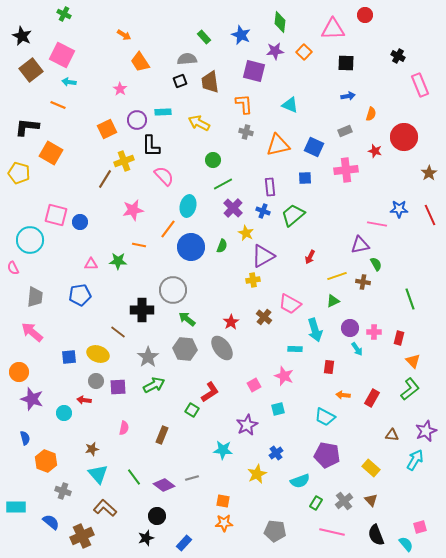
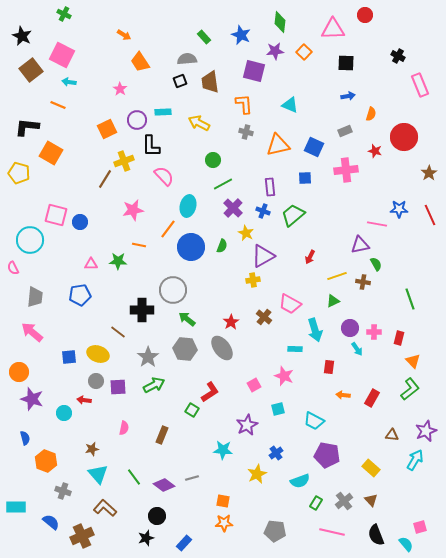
cyan trapezoid at (325, 417): moved 11 px left, 4 px down
